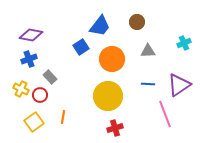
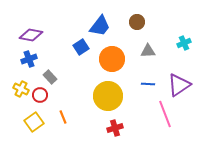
orange line: rotated 32 degrees counterclockwise
